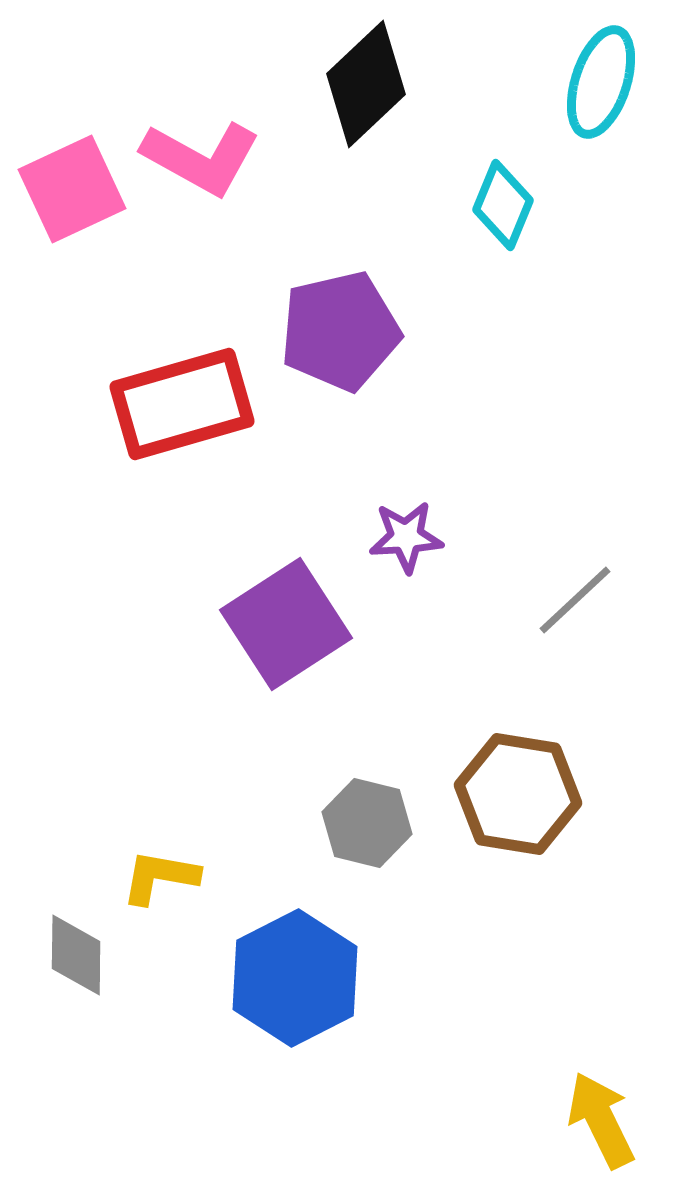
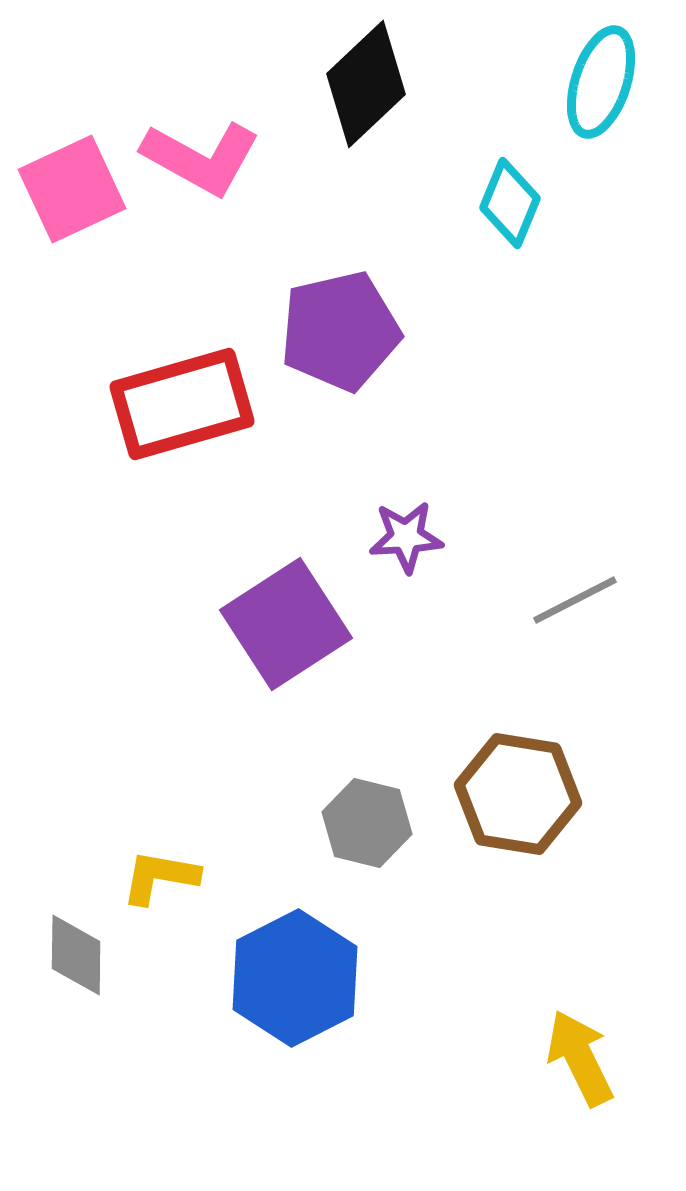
cyan diamond: moved 7 px right, 2 px up
gray line: rotated 16 degrees clockwise
yellow arrow: moved 21 px left, 62 px up
